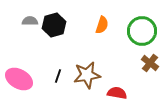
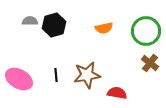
orange semicircle: moved 2 px right, 3 px down; rotated 60 degrees clockwise
green circle: moved 4 px right
black line: moved 2 px left, 1 px up; rotated 24 degrees counterclockwise
